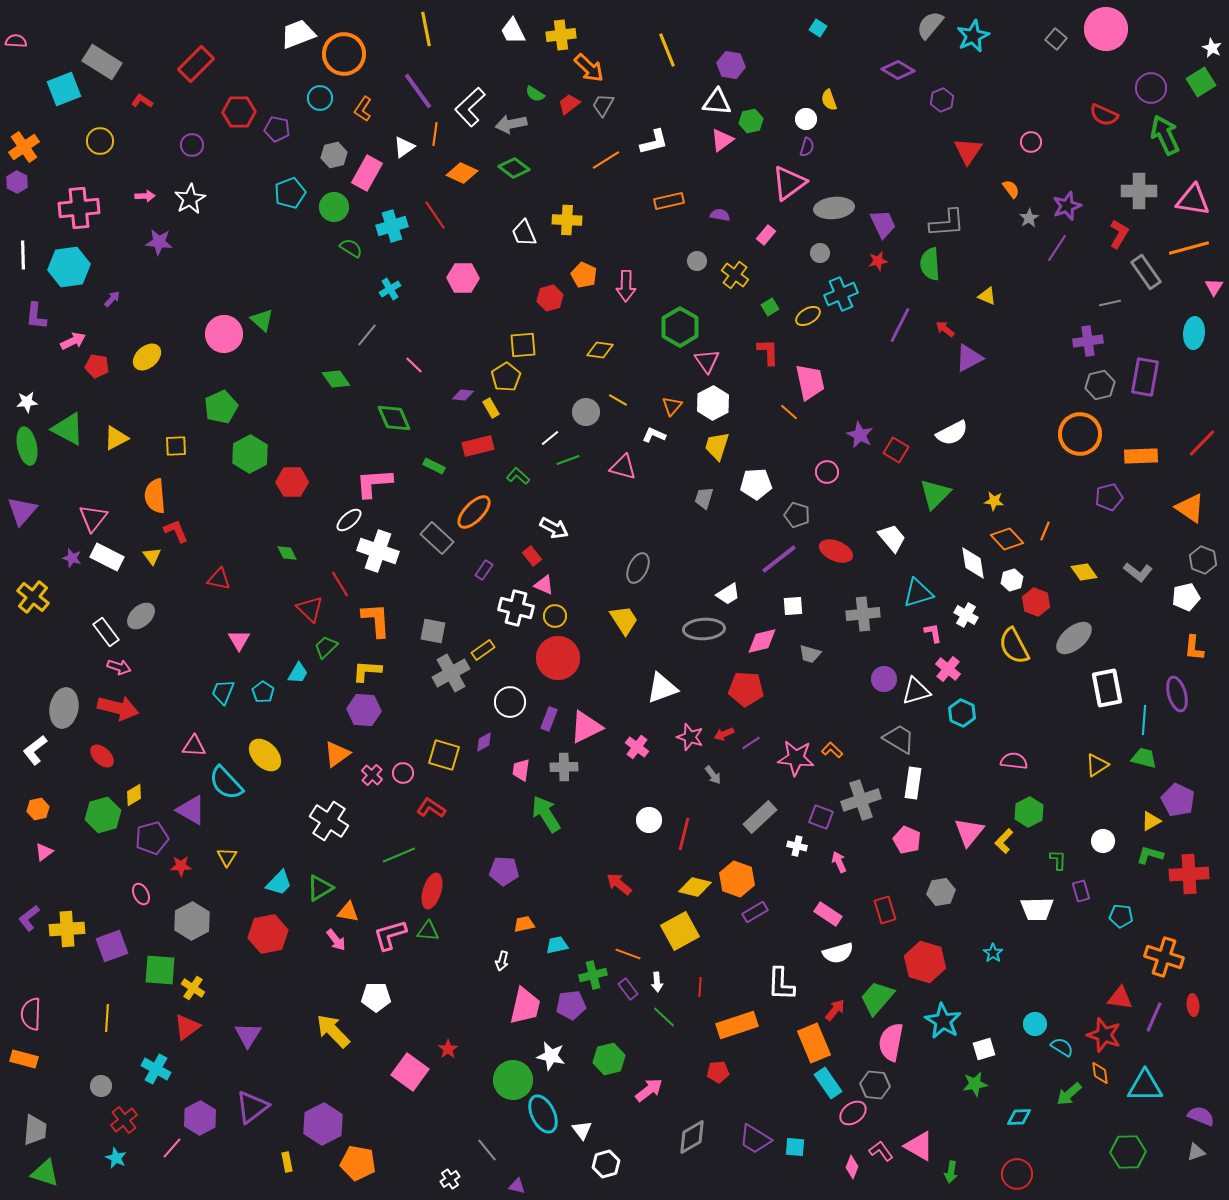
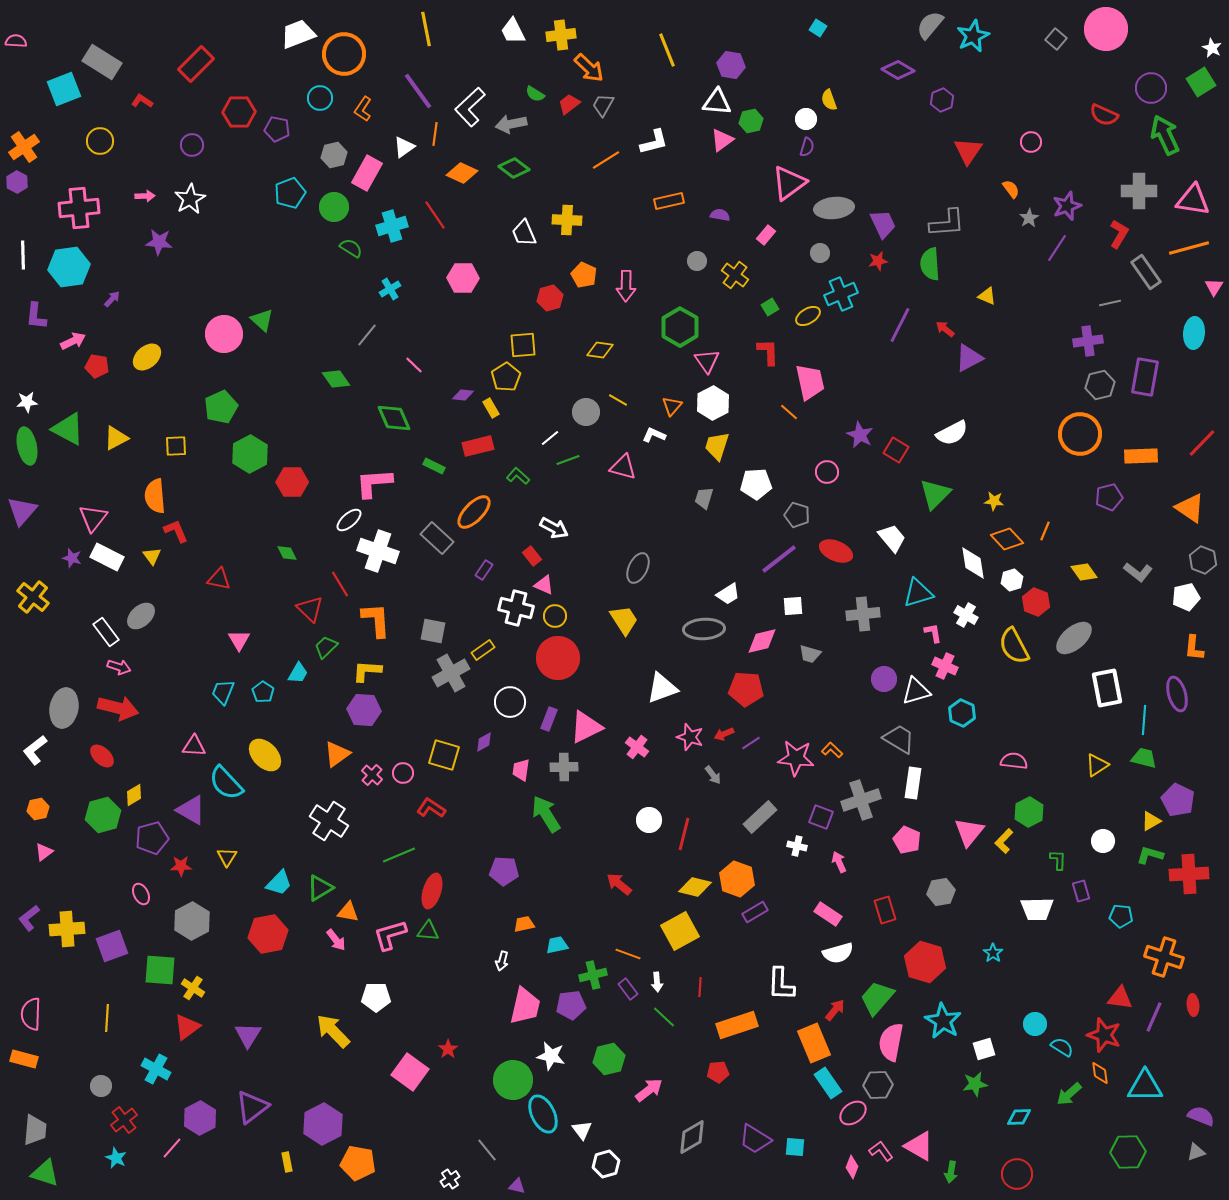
pink cross at (948, 669): moved 3 px left, 3 px up; rotated 15 degrees counterclockwise
gray hexagon at (875, 1085): moved 3 px right; rotated 8 degrees counterclockwise
